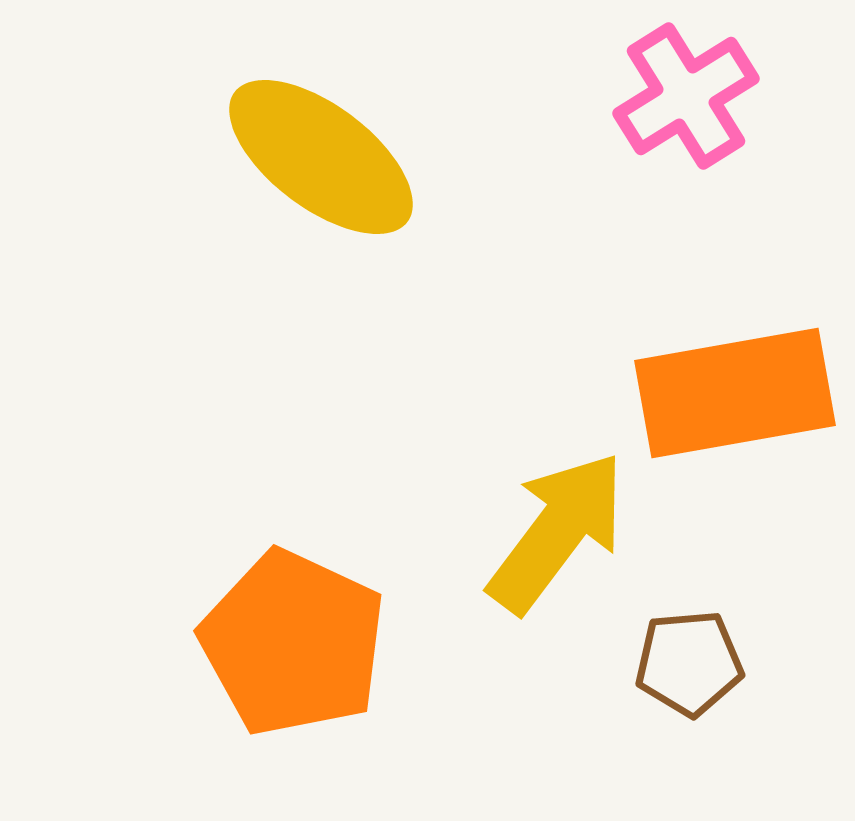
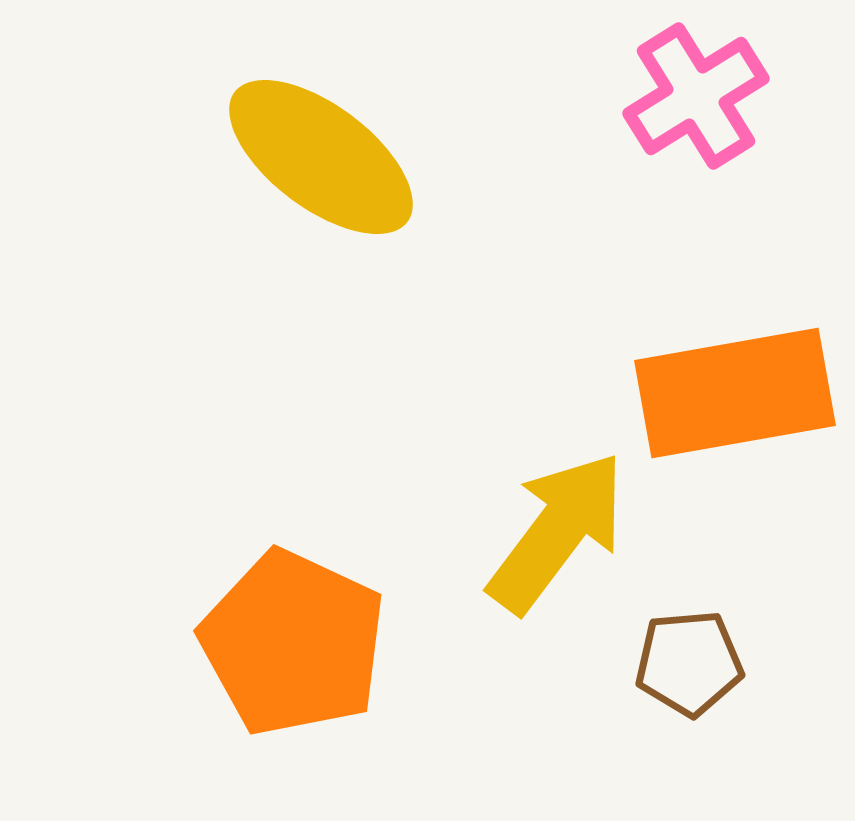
pink cross: moved 10 px right
